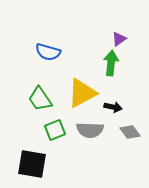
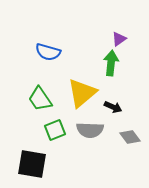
yellow triangle: rotated 12 degrees counterclockwise
black arrow: rotated 12 degrees clockwise
gray diamond: moved 5 px down
